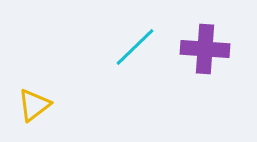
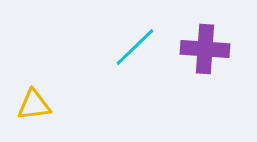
yellow triangle: rotated 30 degrees clockwise
